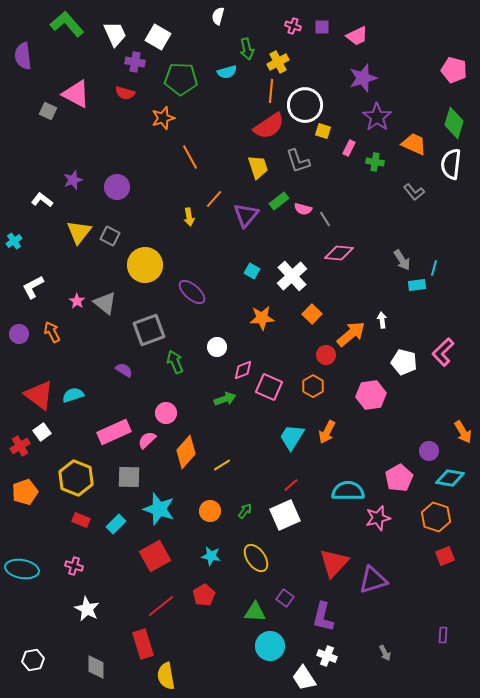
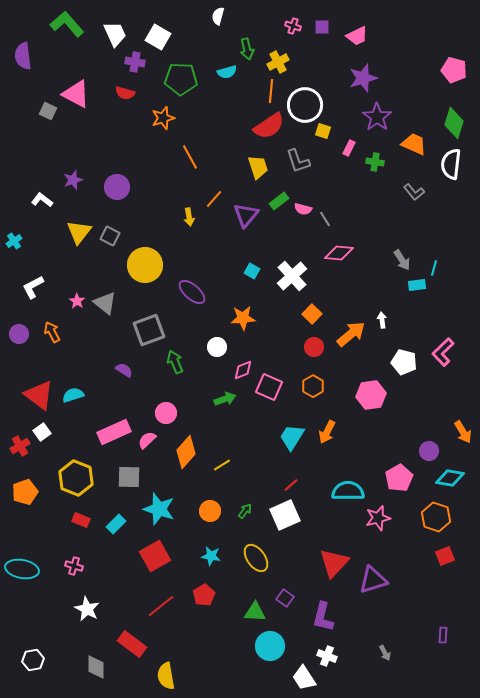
orange star at (262, 318): moved 19 px left
red circle at (326, 355): moved 12 px left, 8 px up
red rectangle at (143, 644): moved 11 px left; rotated 36 degrees counterclockwise
